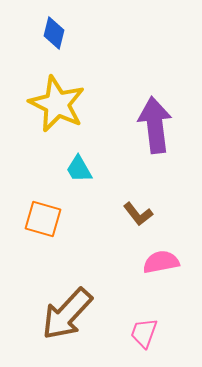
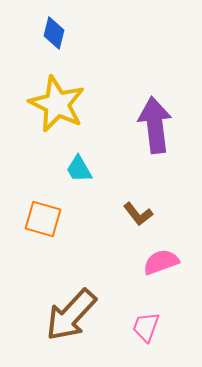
pink semicircle: rotated 9 degrees counterclockwise
brown arrow: moved 4 px right, 1 px down
pink trapezoid: moved 2 px right, 6 px up
